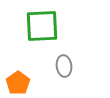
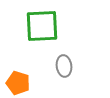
orange pentagon: rotated 20 degrees counterclockwise
